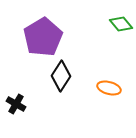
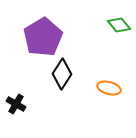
green diamond: moved 2 px left, 1 px down
black diamond: moved 1 px right, 2 px up
